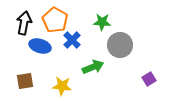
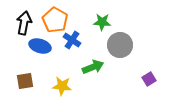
blue cross: rotated 12 degrees counterclockwise
